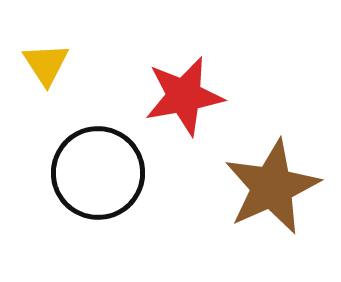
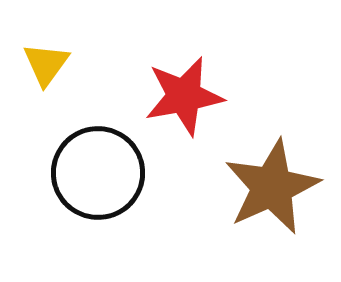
yellow triangle: rotated 9 degrees clockwise
